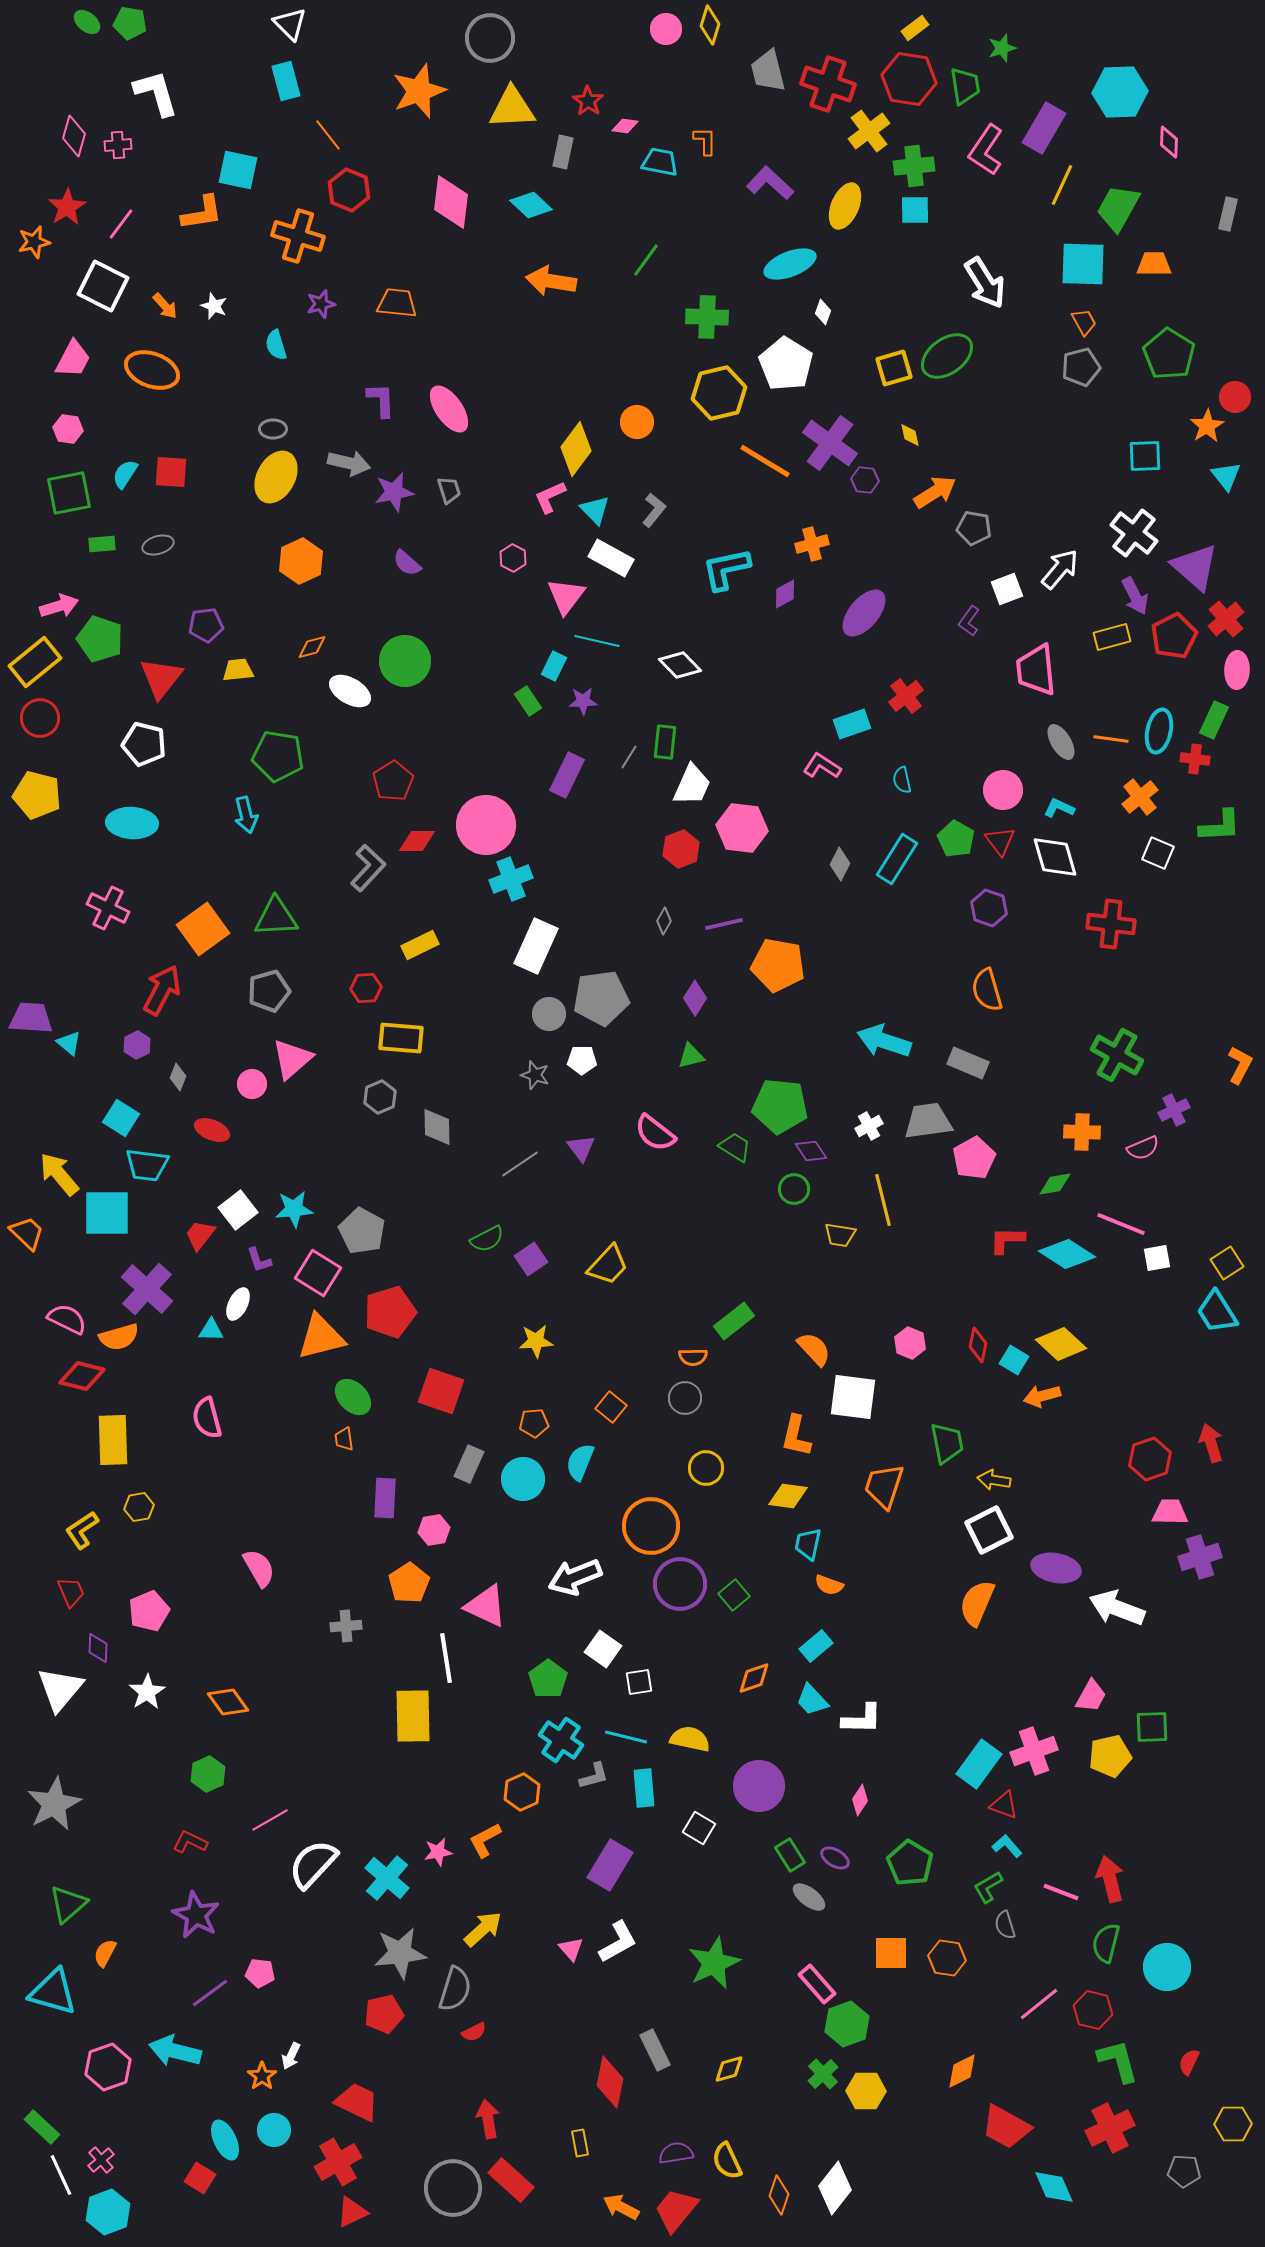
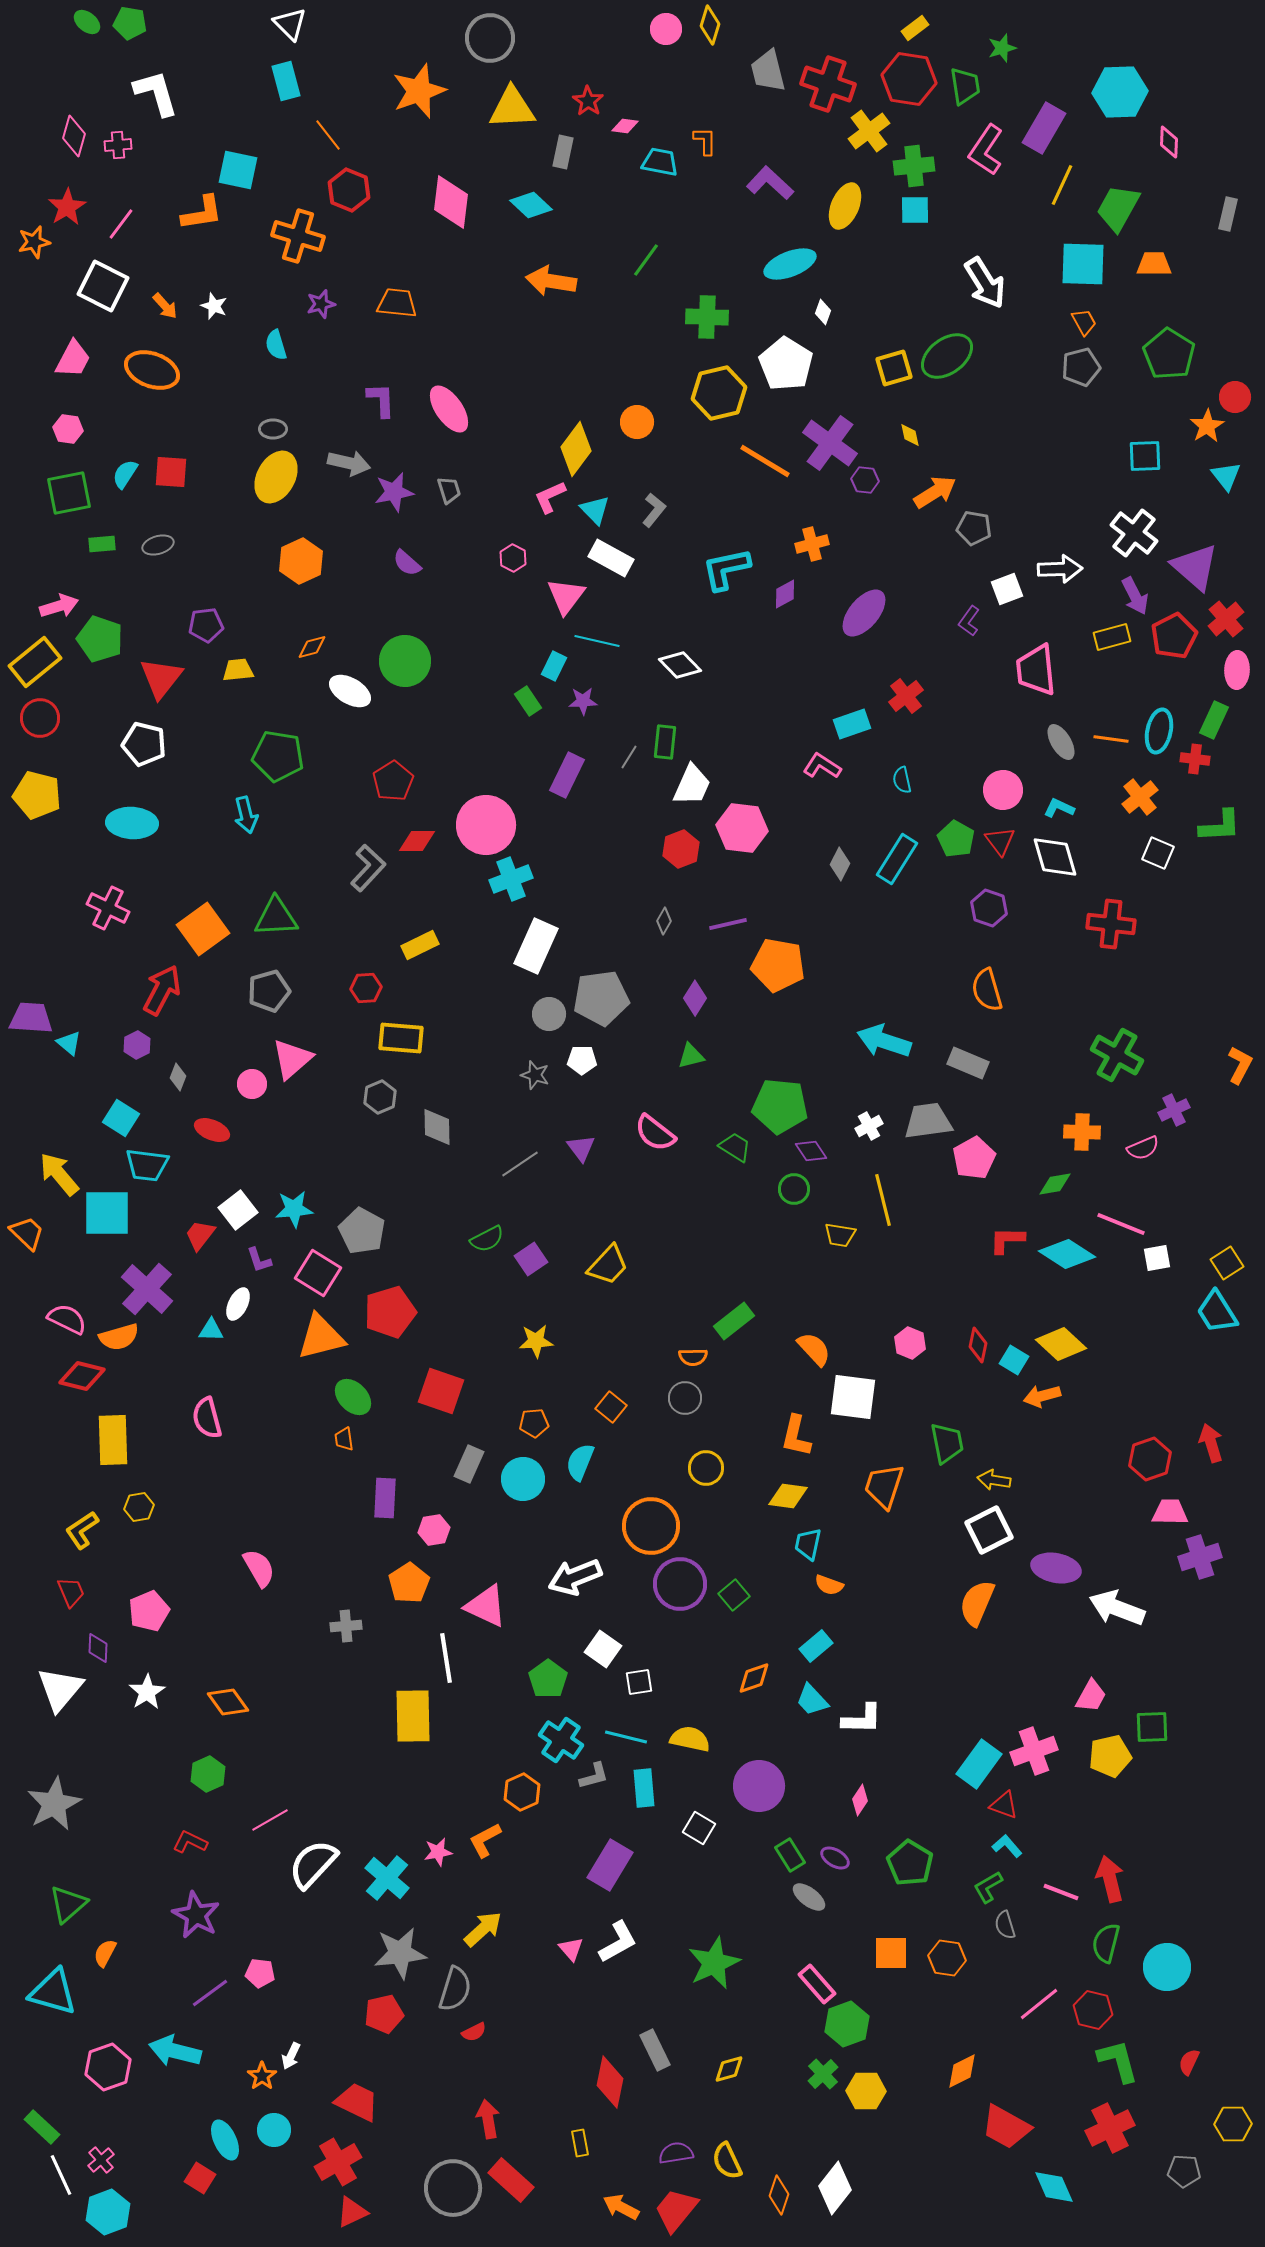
white arrow at (1060, 569): rotated 48 degrees clockwise
purple line at (724, 924): moved 4 px right
